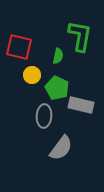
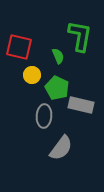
green semicircle: rotated 35 degrees counterclockwise
